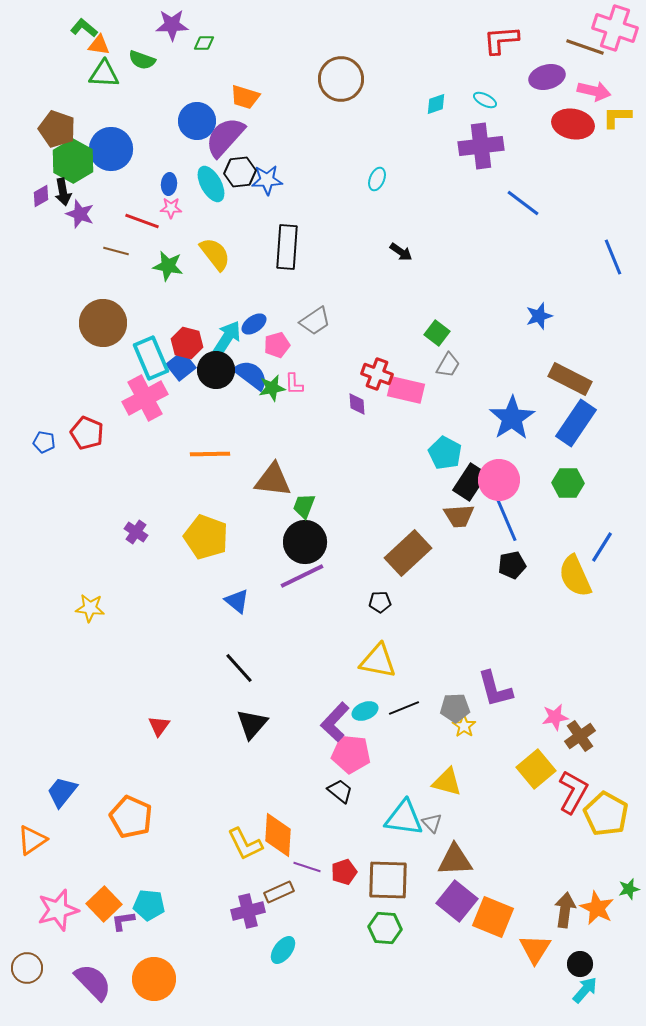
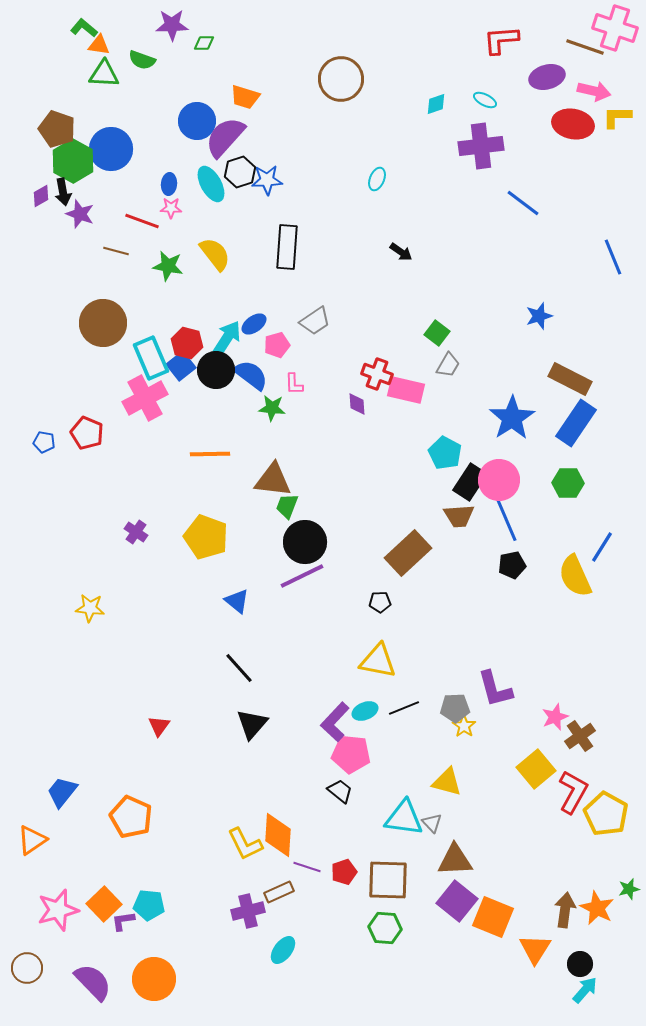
black hexagon at (240, 172): rotated 12 degrees counterclockwise
green star at (272, 388): moved 20 px down; rotated 16 degrees clockwise
green trapezoid at (304, 506): moved 17 px left
pink star at (555, 717): rotated 12 degrees counterclockwise
